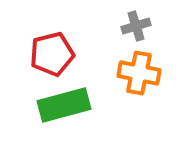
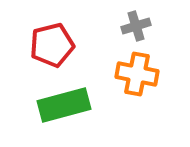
red pentagon: moved 9 px up
orange cross: moved 2 px left, 1 px down
